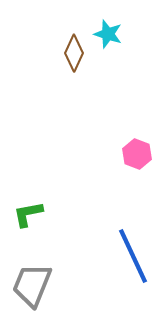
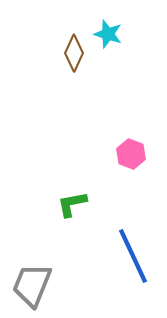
pink hexagon: moved 6 px left
green L-shape: moved 44 px right, 10 px up
